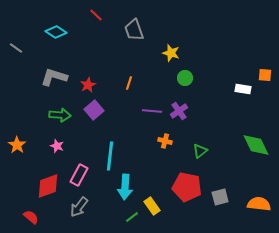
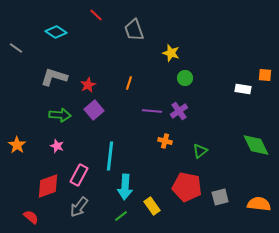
green line: moved 11 px left, 1 px up
